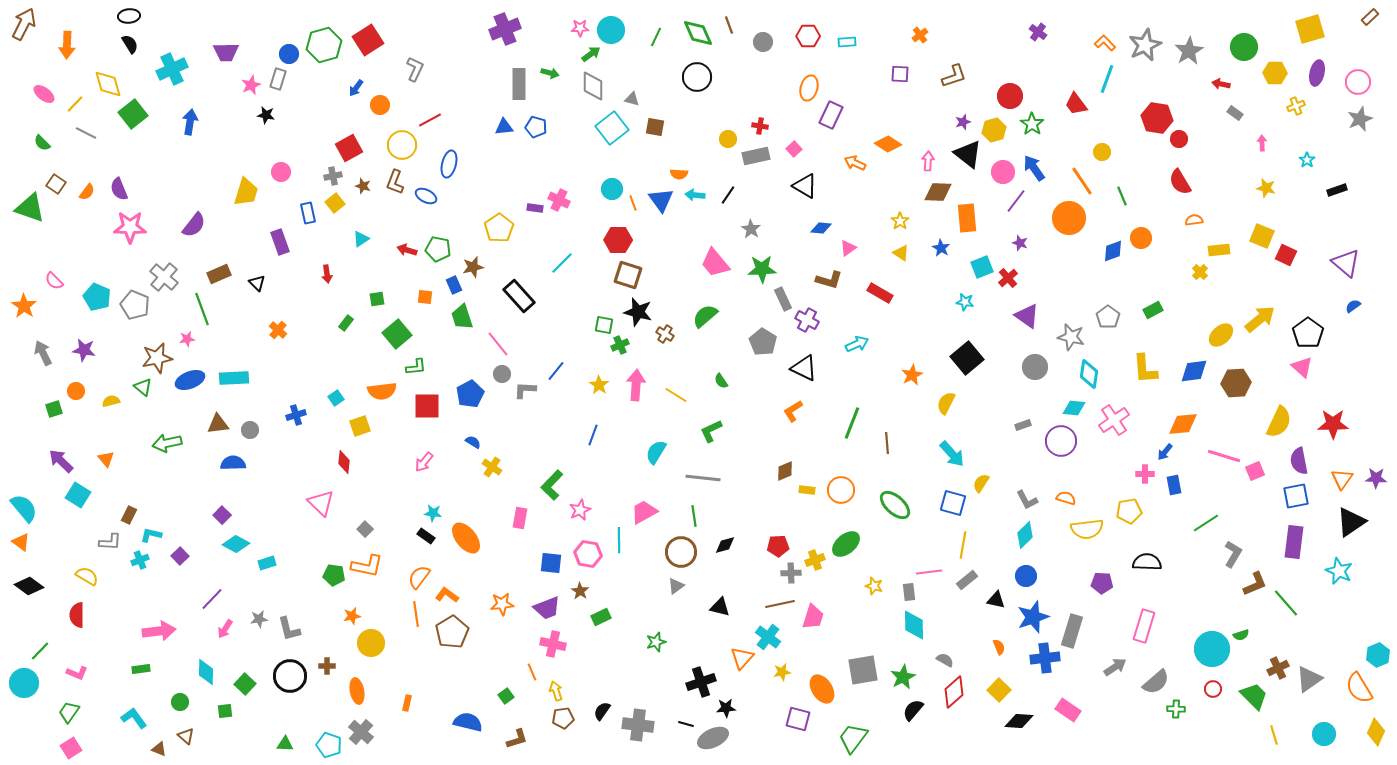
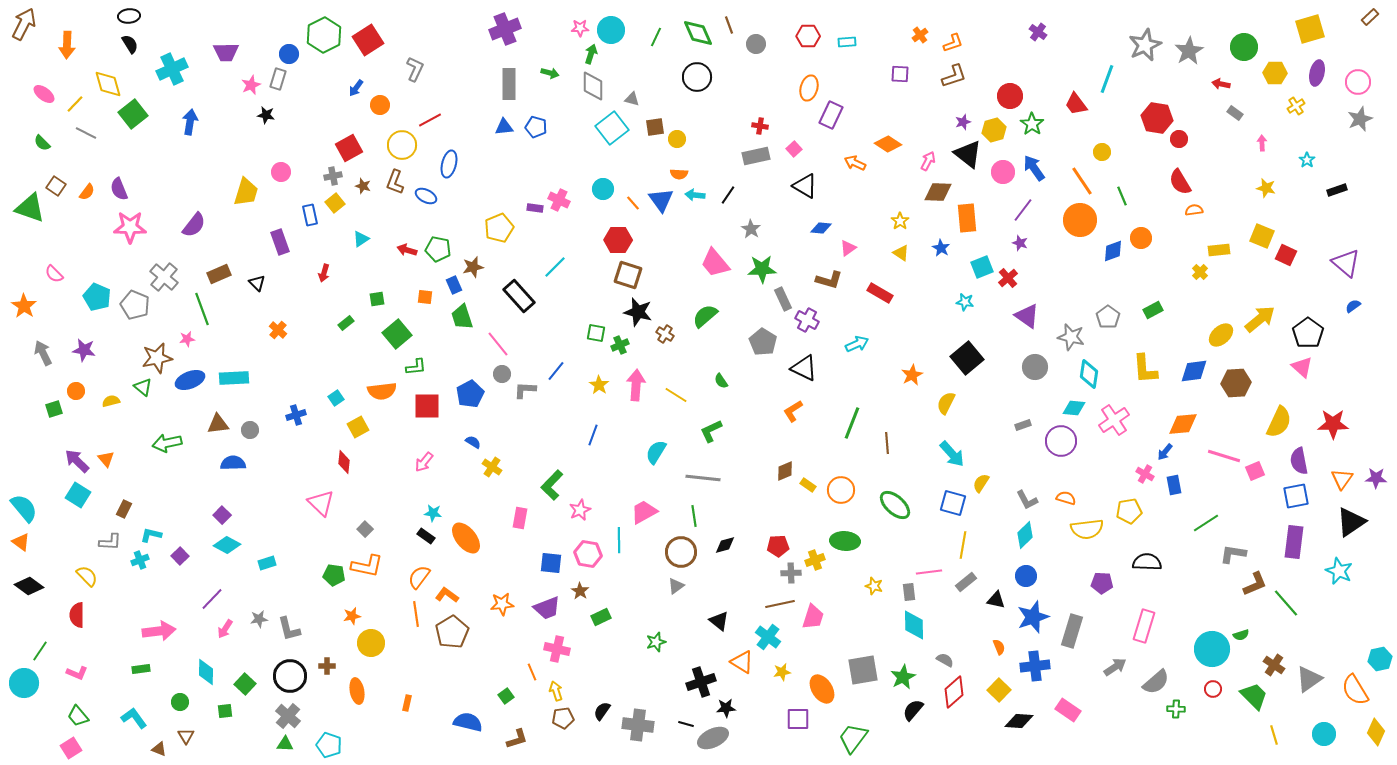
gray circle at (763, 42): moved 7 px left, 2 px down
orange L-shape at (1105, 43): moved 152 px left; rotated 115 degrees clockwise
green hexagon at (324, 45): moved 10 px up; rotated 12 degrees counterclockwise
green arrow at (591, 54): rotated 36 degrees counterclockwise
gray rectangle at (519, 84): moved 10 px left
yellow cross at (1296, 106): rotated 12 degrees counterclockwise
brown square at (655, 127): rotated 18 degrees counterclockwise
yellow circle at (728, 139): moved 51 px left
pink arrow at (928, 161): rotated 24 degrees clockwise
brown square at (56, 184): moved 2 px down
cyan circle at (612, 189): moved 9 px left
purple line at (1016, 201): moved 7 px right, 9 px down
orange line at (633, 203): rotated 21 degrees counterclockwise
blue rectangle at (308, 213): moved 2 px right, 2 px down
orange circle at (1069, 218): moved 11 px right, 2 px down
orange semicircle at (1194, 220): moved 10 px up
yellow pentagon at (499, 228): rotated 12 degrees clockwise
cyan line at (562, 263): moved 7 px left, 4 px down
red arrow at (327, 274): moved 3 px left, 1 px up; rotated 24 degrees clockwise
pink semicircle at (54, 281): moved 7 px up
green rectangle at (346, 323): rotated 14 degrees clockwise
green square at (604, 325): moved 8 px left, 8 px down
yellow square at (360, 426): moved 2 px left, 1 px down; rotated 10 degrees counterclockwise
purple arrow at (61, 461): moved 16 px right
pink cross at (1145, 474): rotated 30 degrees clockwise
yellow rectangle at (807, 490): moved 1 px right, 5 px up; rotated 28 degrees clockwise
brown rectangle at (129, 515): moved 5 px left, 6 px up
cyan diamond at (236, 544): moved 9 px left, 1 px down
green ellipse at (846, 544): moved 1 px left, 3 px up; rotated 44 degrees clockwise
gray L-shape at (1233, 554): rotated 112 degrees counterclockwise
yellow semicircle at (87, 576): rotated 15 degrees clockwise
gray rectangle at (967, 580): moved 1 px left, 2 px down
black triangle at (720, 607): moved 1 px left, 14 px down; rotated 25 degrees clockwise
pink cross at (553, 644): moved 4 px right, 5 px down
green line at (40, 651): rotated 10 degrees counterclockwise
cyan hexagon at (1378, 655): moved 2 px right, 4 px down; rotated 10 degrees clockwise
orange triangle at (742, 658): moved 4 px down; rotated 40 degrees counterclockwise
blue cross at (1045, 658): moved 10 px left, 8 px down
brown cross at (1278, 668): moved 4 px left, 3 px up; rotated 30 degrees counterclockwise
orange semicircle at (1359, 688): moved 4 px left, 2 px down
green trapezoid at (69, 712): moved 9 px right, 4 px down; rotated 75 degrees counterclockwise
purple square at (798, 719): rotated 15 degrees counterclockwise
gray cross at (361, 732): moved 73 px left, 16 px up
brown triangle at (186, 736): rotated 18 degrees clockwise
